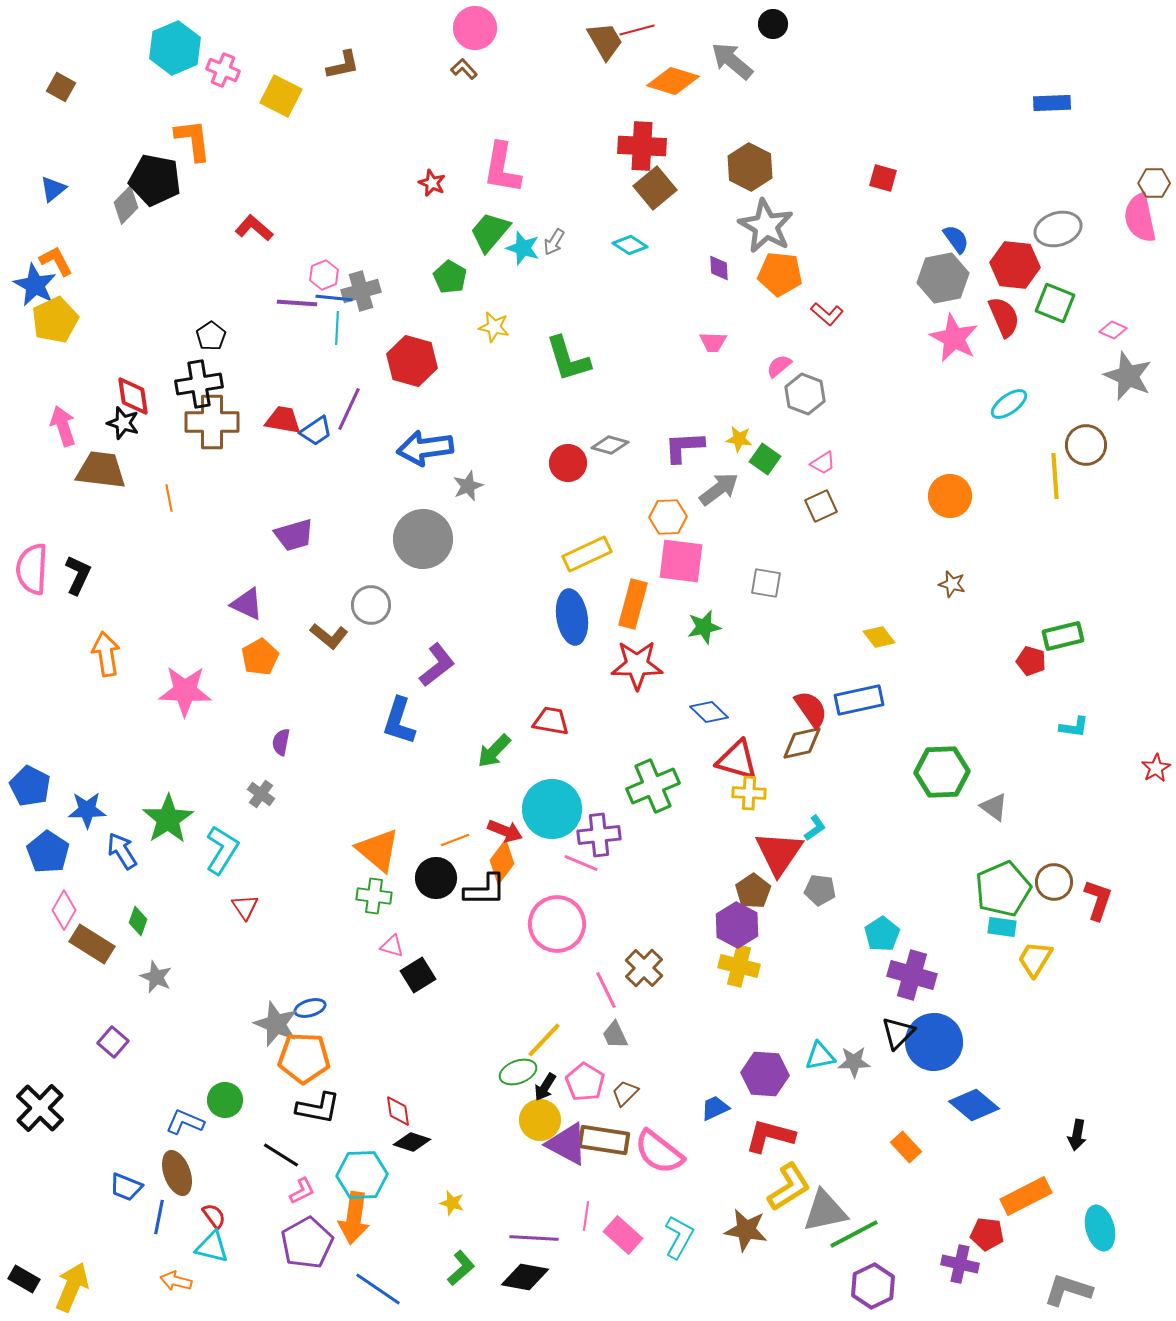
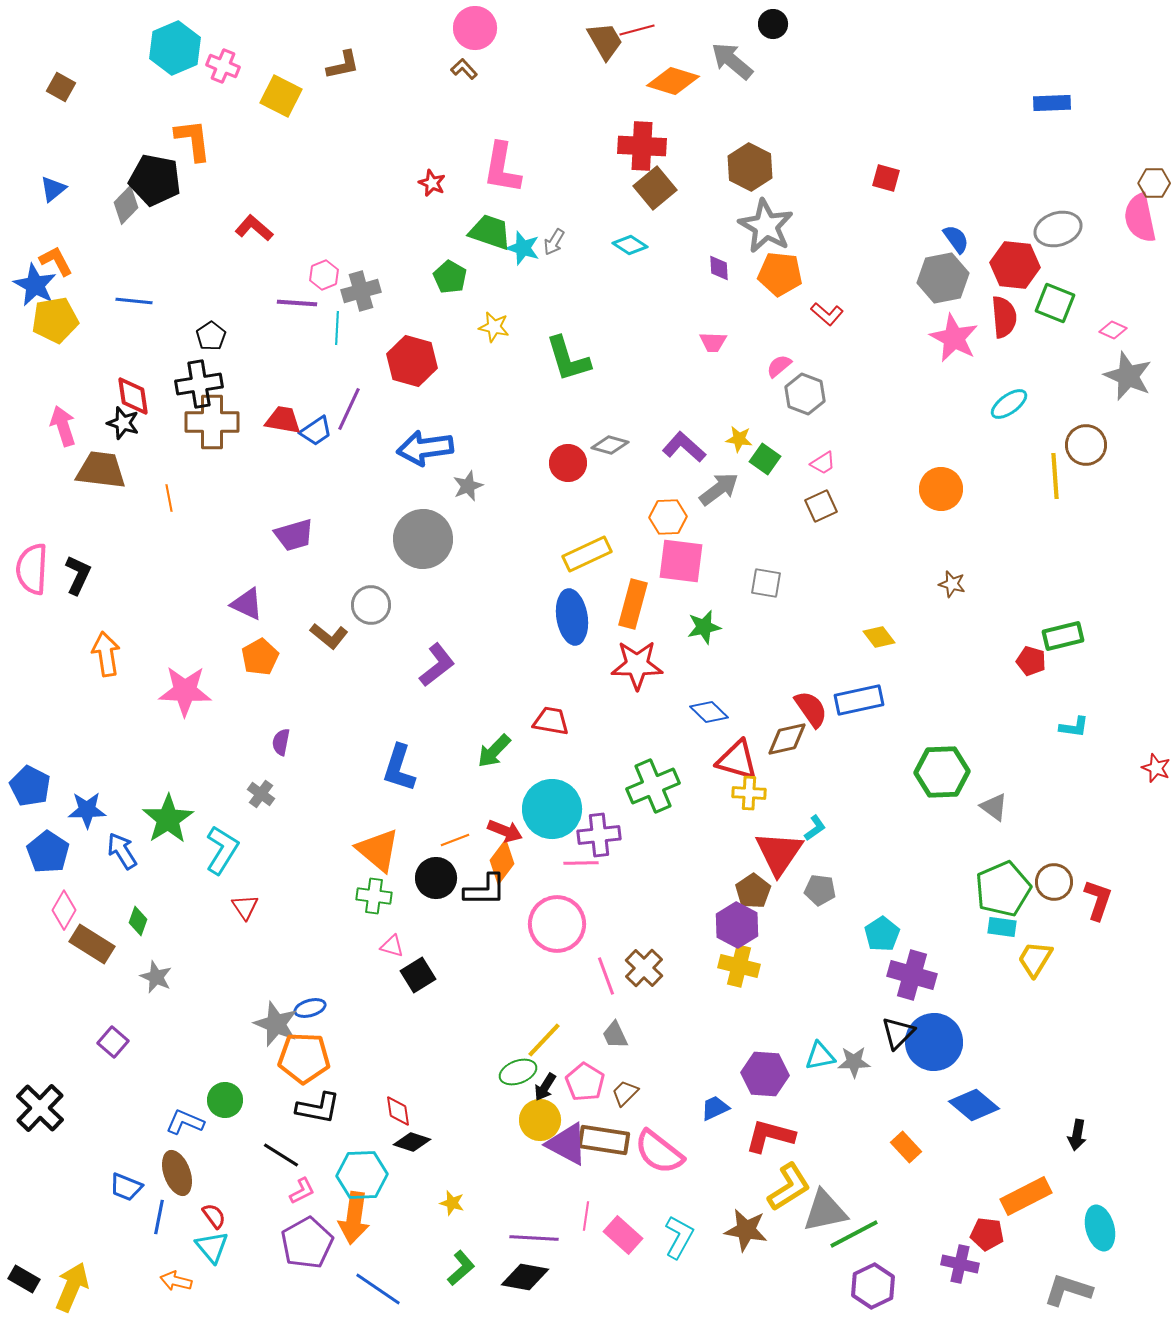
pink cross at (223, 70): moved 4 px up
red square at (883, 178): moved 3 px right
green trapezoid at (490, 232): rotated 69 degrees clockwise
blue line at (334, 298): moved 200 px left, 3 px down
red semicircle at (1004, 317): rotated 18 degrees clockwise
yellow pentagon at (55, 320): rotated 15 degrees clockwise
purple L-shape at (684, 447): rotated 45 degrees clockwise
orange circle at (950, 496): moved 9 px left, 7 px up
blue L-shape at (399, 721): moved 47 px down
brown diamond at (802, 743): moved 15 px left, 4 px up
red star at (1156, 768): rotated 20 degrees counterclockwise
pink line at (581, 863): rotated 24 degrees counterclockwise
pink line at (606, 990): moved 14 px up; rotated 6 degrees clockwise
cyan triangle at (212, 1247): rotated 36 degrees clockwise
